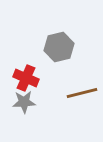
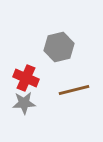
brown line: moved 8 px left, 3 px up
gray star: moved 1 px down
